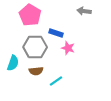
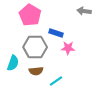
pink star: rotated 16 degrees counterclockwise
